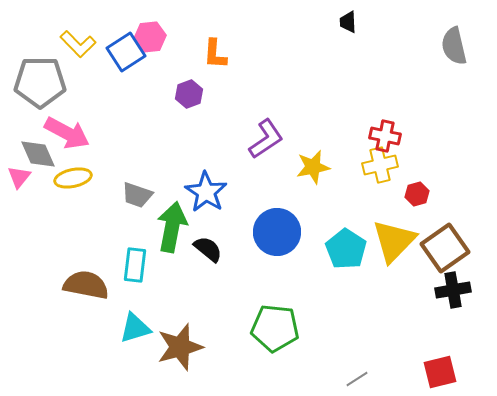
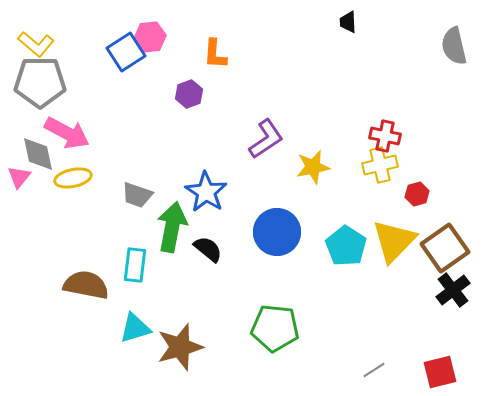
yellow L-shape: moved 42 px left; rotated 6 degrees counterclockwise
gray diamond: rotated 12 degrees clockwise
cyan pentagon: moved 3 px up
black cross: rotated 28 degrees counterclockwise
gray line: moved 17 px right, 9 px up
